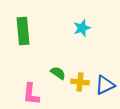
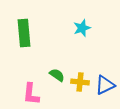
green rectangle: moved 1 px right, 2 px down
green semicircle: moved 1 px left, 2 px down
